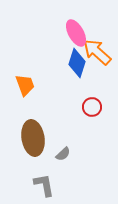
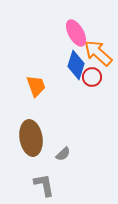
orange arrow: moved 1 px right, 1 px down
blue diamond: moved 1 px left, 2 px down
orange trapezoid: moved 11 px right, 1 px down
red circle: moved 30 px up
brown ellipse: moved 2 px left
